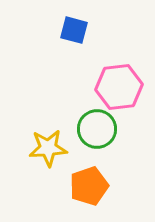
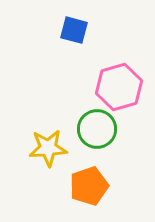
pink hexagon: rotated 9 degrees counterclockwise
